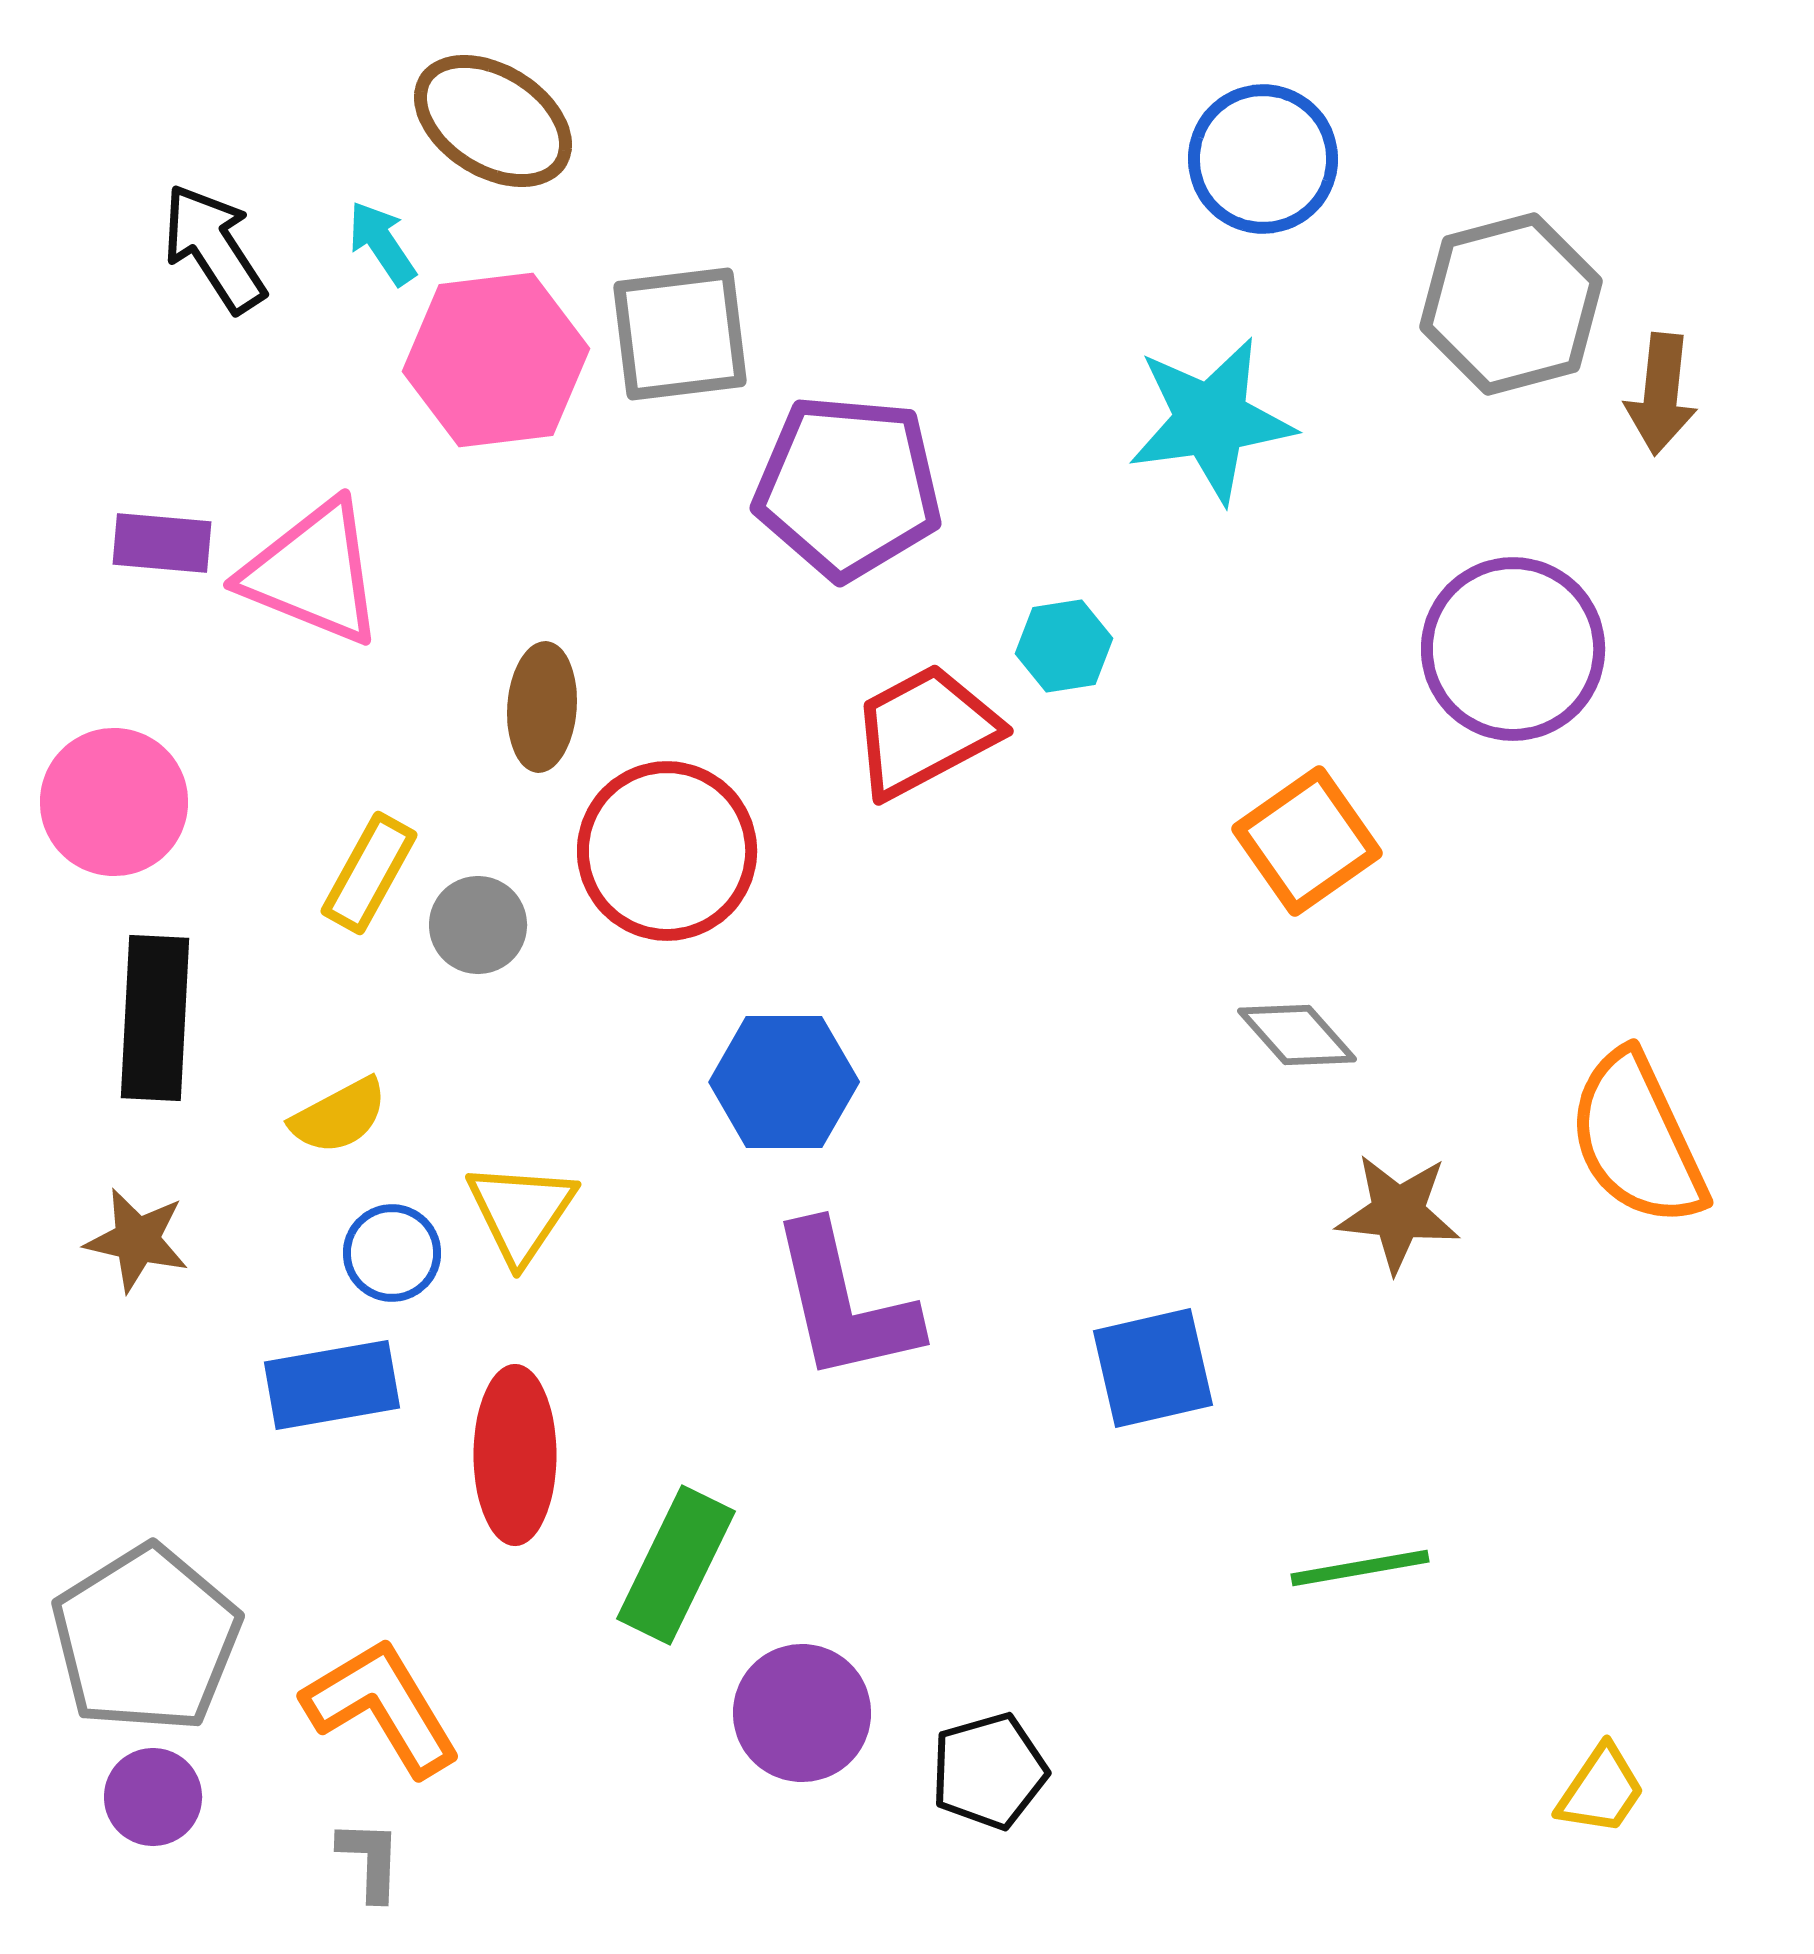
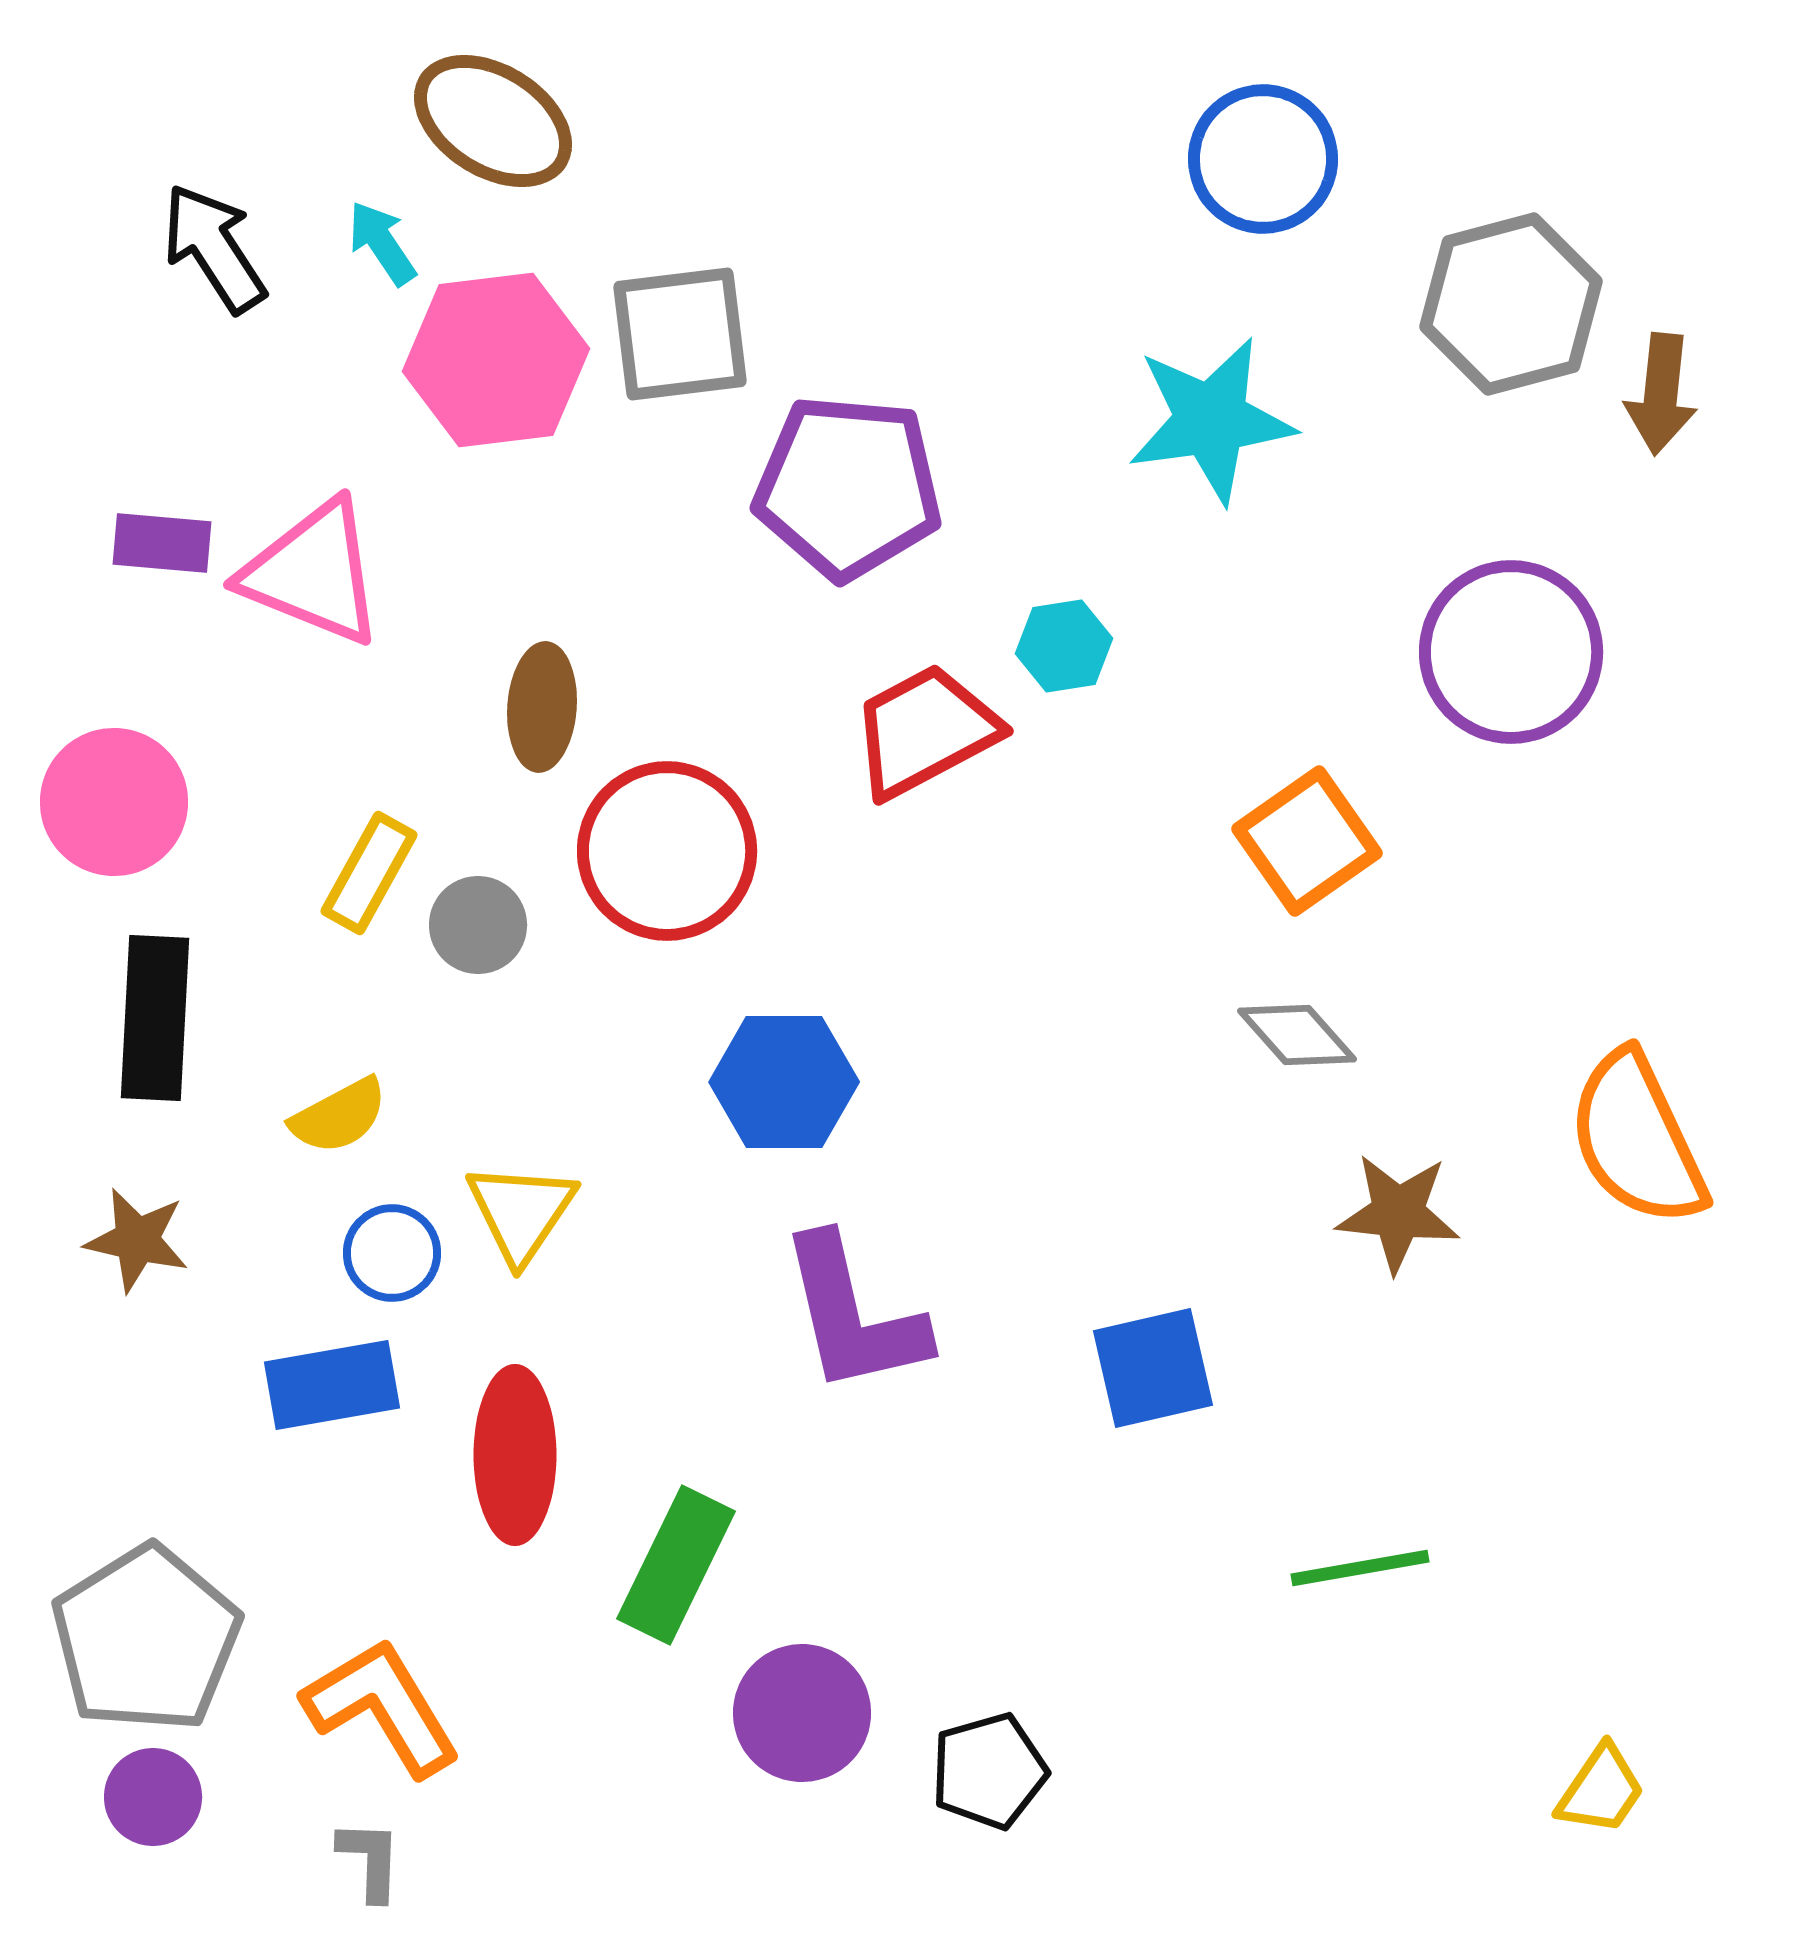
purple circle at (1513, 649): moved 2 px left, 3 px down
purple L-shape at (844, 1303): moved 9 px right, 12 px down
